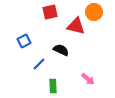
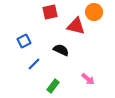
blue line: moved 5 px left
green rectangle: rotated 40 degrees clockwise
